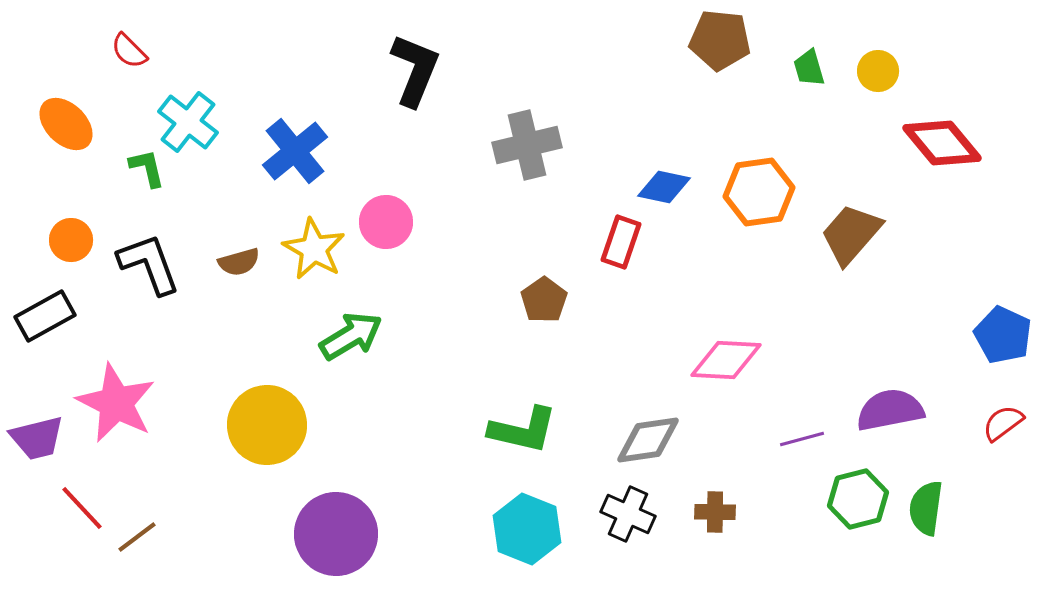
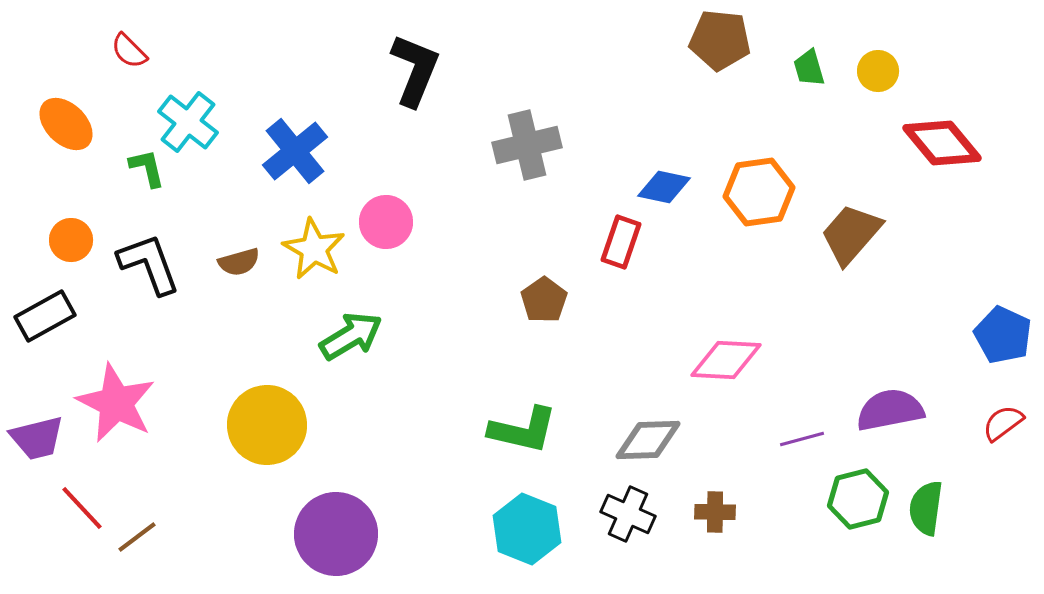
gray diamond at (648, 440): rotated 6 degrees clockwise
